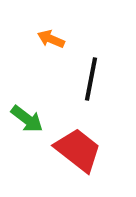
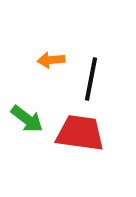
orange arrow: moved 21 px down; rotated 28 degrees counterclockwise
red trapezoid: moved 2 px right, 17 px up; rotated 30 degrees counterclockwise
